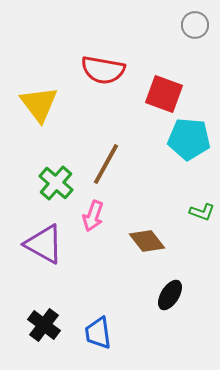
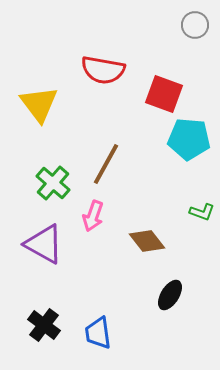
green cross: moved 3 px left
